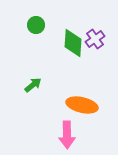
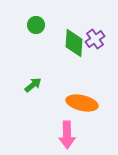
green diamond: moved 1 px right
orange ellipse: moved 2 px up
